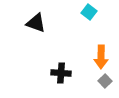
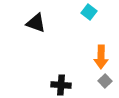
black cross: moved 12 px down
